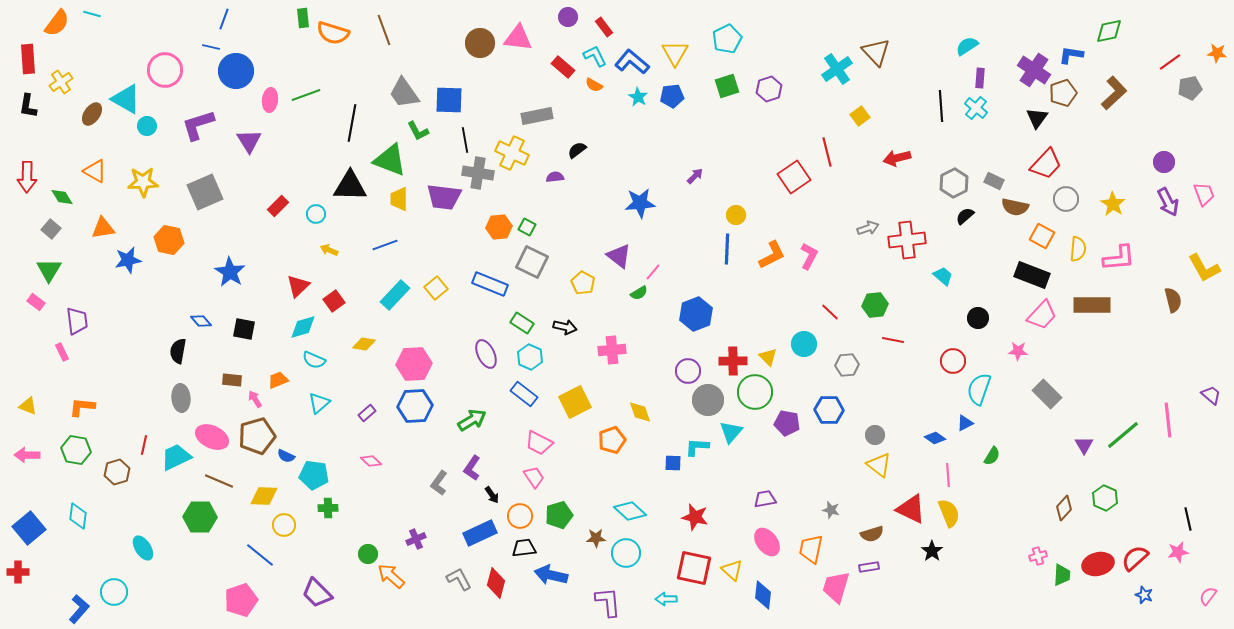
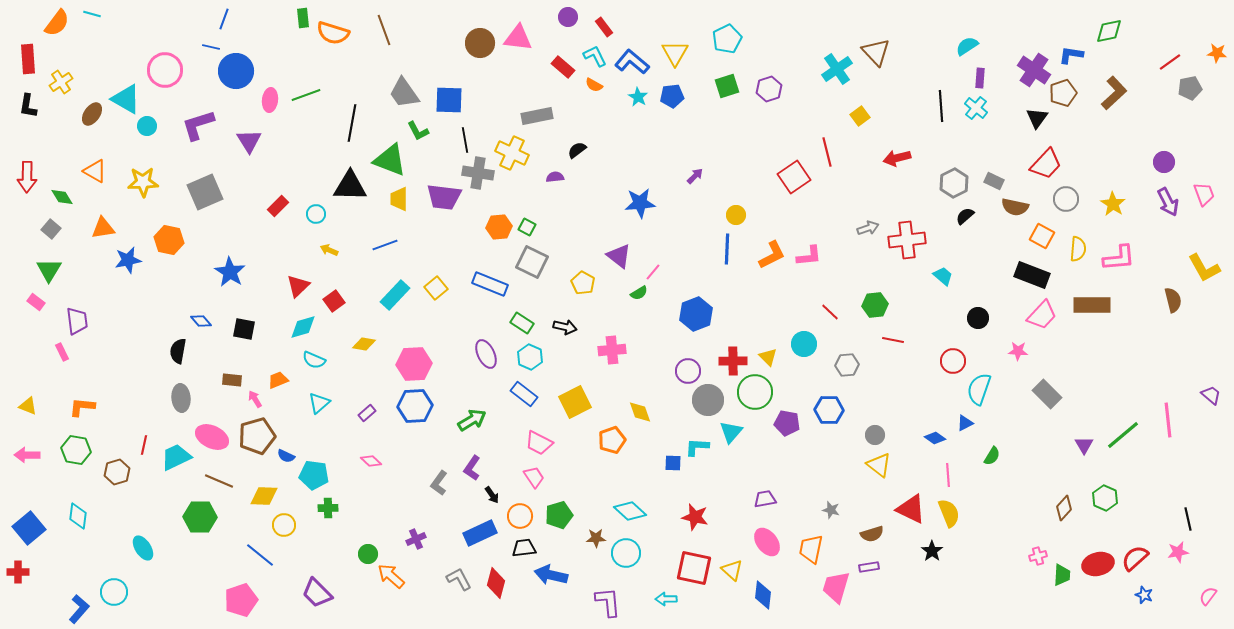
pink L-shape at (809, 256): rotated 56 degrees clockwise
